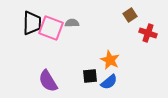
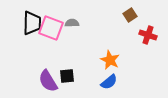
red cross: moved 2 px down
black square: moved 23 px left
